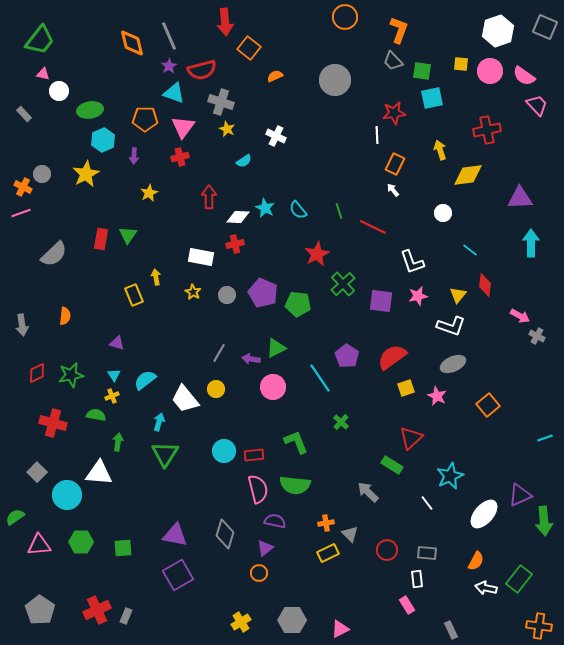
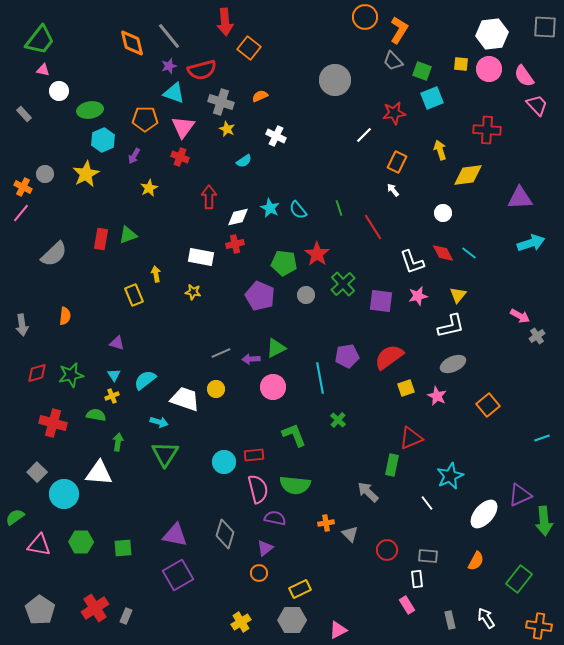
orange circle at (345, 17): moved 20 px right
gray square at (545, 27): rotated 20 degrees counterclockwise
orange L-shape at (399, 30): rotated 12 degrees clockwise
white hexagon at (498, 31): moved 6 px left, 3 px down; rotated 12 degrees clockwise
gray line at (169, 36): rotated 16 degrees counterclockwise
purple star at (169, 66): rotated 14 degrees clockwise
green square at (422, 71): rotated 12 degrees clockwise
pink circle at (490, 71): moved 1 px left, 2 px up
pink triangle at (43, 74): moved 4 px up
orange semicircle at (275, 76): moved 15 px left, 20 px down
pink semicircle at (524, 76): rotated 20 degrees clockwise
cyan square at (432, 98): rotated 10 degrees counterclockwise
red cross at (487, 130): rotated 16 degrees clockwise
white line at (377, 135): moved 13 px left; rotated 48 degrees clockwise
purple arrow at (134, 156): rotated 28 degrees clockwise
red cross at (180, 157): rotated 36 degrees clockwise
orange rectangle at (395, 164): moved 2 px right, 2 px up
gray circle at (42, 174): moved 3 px right
yellow star at (149, 193): moved 5 px up
cyan star at (265, 208): moved 5 px right
green line at (339, 211): moved 3 px up
pink line at (21, 213): rotated 30 degrees counterclockwise
white diamond at (238, 217): rotated 15 degrees counterclockwise
red line at (373, 227): rotated 32 degrees clockwise
green triangle at (128, 235): rotated 36 degrees clockwise
cyan arrow at (531, 243): rotated 72 degrees clockwise
cyan line at (470, 250): moved 1 px left, 3 px down
red star at (317, 254): rotated 10 degrees counterclockwise
yellow arrow at (156, 277): moved 3 px up
red diamond at (485, 285): moved 42 px left, 32 px up; rotated 35 degrees counterclockwise
yellow star at (193, 292): rotated 21 degrees counterclockwise
purple pentagon at (263, 293): moved 3 px left, 3 px down
gray circle at (227, 295): moved 79 px right
green pentagon at (298, 304): moved 14 px left, 41 px up
white L-shape at (451, 326): rotated 32 degrees counterclockwise
gray cross at (537, 336): rotated 28 degrees clockwise
gray line at (219, 353): moved 2 px right; rotated 36 degrees clockwise
purple pentagon at (347, 356): rotated 30 degrees clockwise
red semicircle at (392, 357): moved 3 px left
purple arrow at (251, 359): rotated 12 degrees counterclockwise
red diamond at (37, 373): rotated 10 degrees clockwise
cyan line at (320, 378): rotated 24 degrees clockwise
white trapezoid at (185, 399): rotated 148 degrees clockwise
cyan arrow at (159, 422): rotated 90 degrees clockwise
green cross at (341, 422): moved 3 px left, 2 px up
red triangle at (411, 438): rotated 20 degrees clockwise
cyan line at (545, 438): moved 3 px left
green L-shape at (296, 442): moved 2 px left, 7 px up
cyan circle at (224, 451): moved 11 px down
green rectangle at (392, 465): rotated 70 degrees clockwise
cyan circle at (67, 495): moved 3 px left, 1 px up
purple semicircle at (275, 521): moved 3 px up
pink triangle at (39, 545): rotated 15 degrees clockwise
yellow rectangle at (328, 553): moved 28 px left, 36 px down
gray rectangle at (427, 553): moved 1 px right, 3 px down
white arrow at (486, 588): moved 30 px down; rotated 45 degrees clockwise
red cross at (97, 610): moved 2 px left, 2 px up; rotated 8 degrees counterclockwise
pink triangle at (340, 629): moved 2 px left, 1 px down
gray rectangle at (451, 630): moved 1 px left, 10 px up; rotated 12 degrees clockwise
